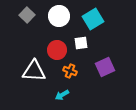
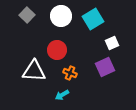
white circle: moved 2 px right
white square: moved 31 px right; rotated 16 degrees counterclockwise
orange cross: moved 2 px down
